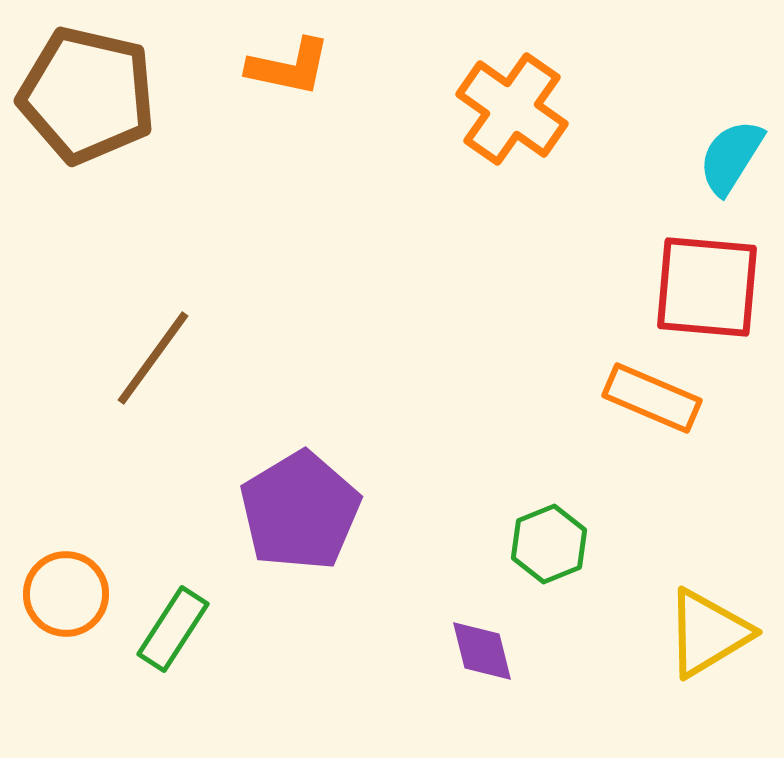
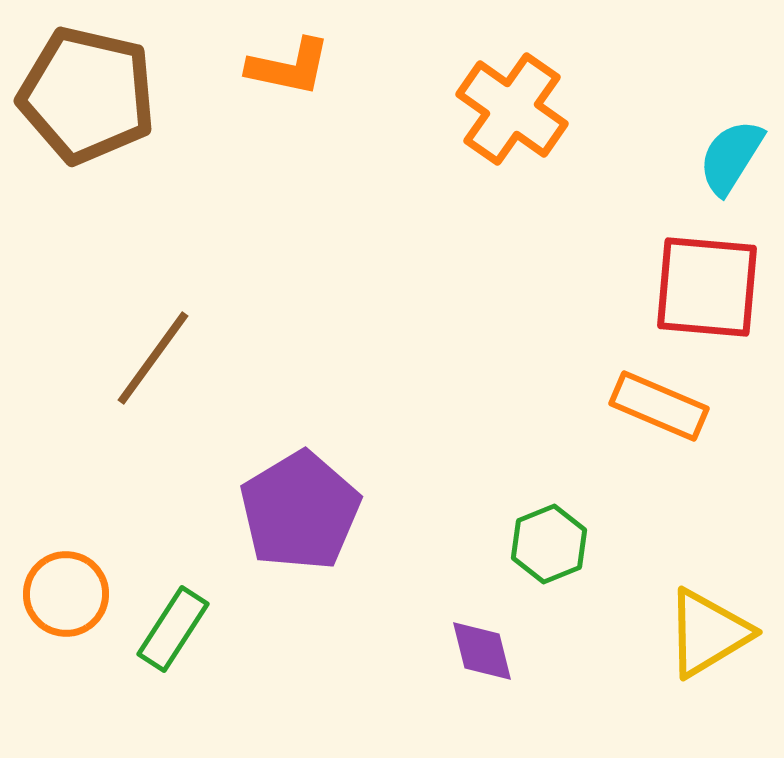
orange rectangle: moved 7 px right, 8 px down
